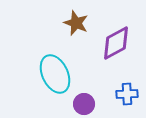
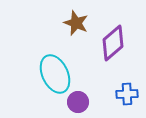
purple diamond: moved 3 px left; rotated 12 degrees counterclockwise
purple circle: moved 6 px left, 2 px up
